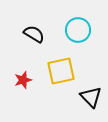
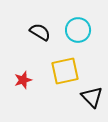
black semicircle: moved 6 px right, 2 px up
yellow square: moved 4 px right
black triangle: moved 1 px right
